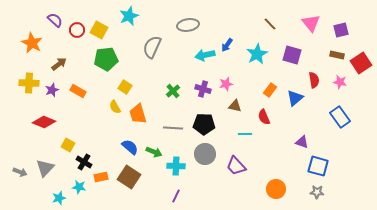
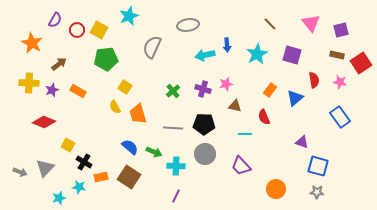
purple semicircle at (55, 20): rotated 77 degrees clockwise
blue arrow at (227, 45): rotated 40 degrees counterclockwise
purple trapezoid at (236, 166): moved 5 px right
